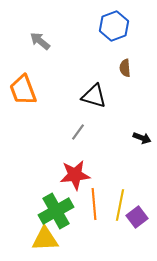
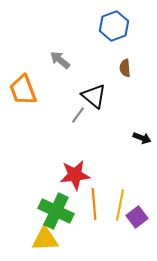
gray arrow: moved 20 px right, 19 px down
black triangle: rotated 24 degrees clockwise
gray line: moved 17 px up
green cross: rotated 36 degrees counterclockwise
